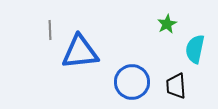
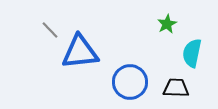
gray line: rotated 42 degrees counterclockwise
cyan semicircle: moved 3 px left, 4 px down
blue circle: moved 2 px left
black trapezoid: moved 2 px down; rotated 96 degrees clockwise
